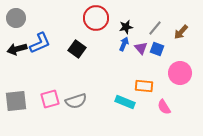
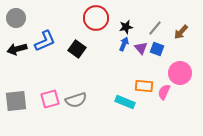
blue L-shape: moved 5 px right, 2 px up
gray semicircle: moved 1 px up
pink semicircle: moved 15 px up; rotated 56 degrees clockwise
